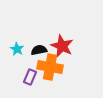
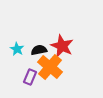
orange cross: rotated 30 degrees clockwise
